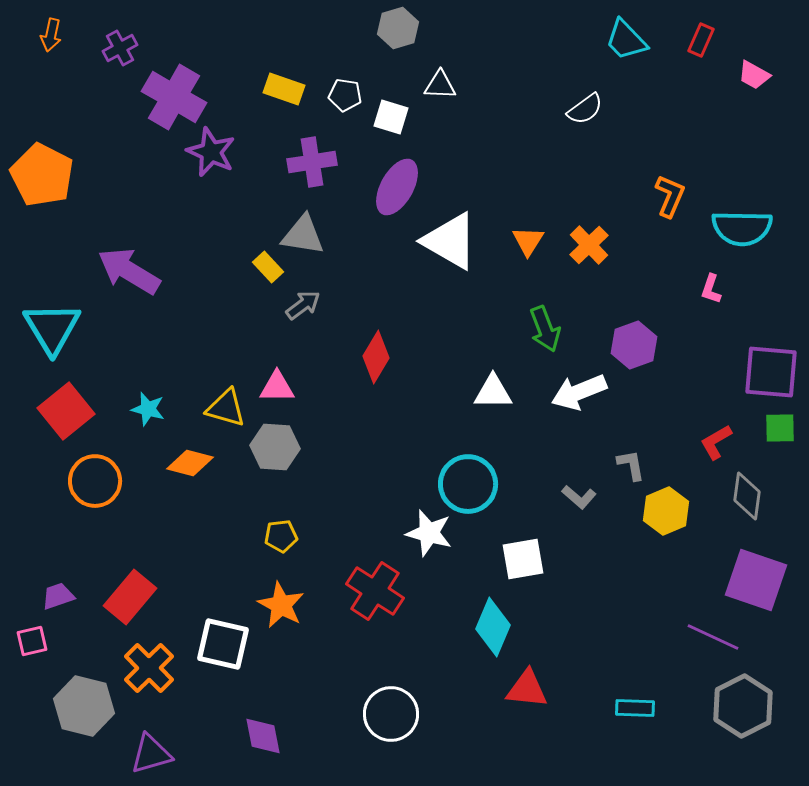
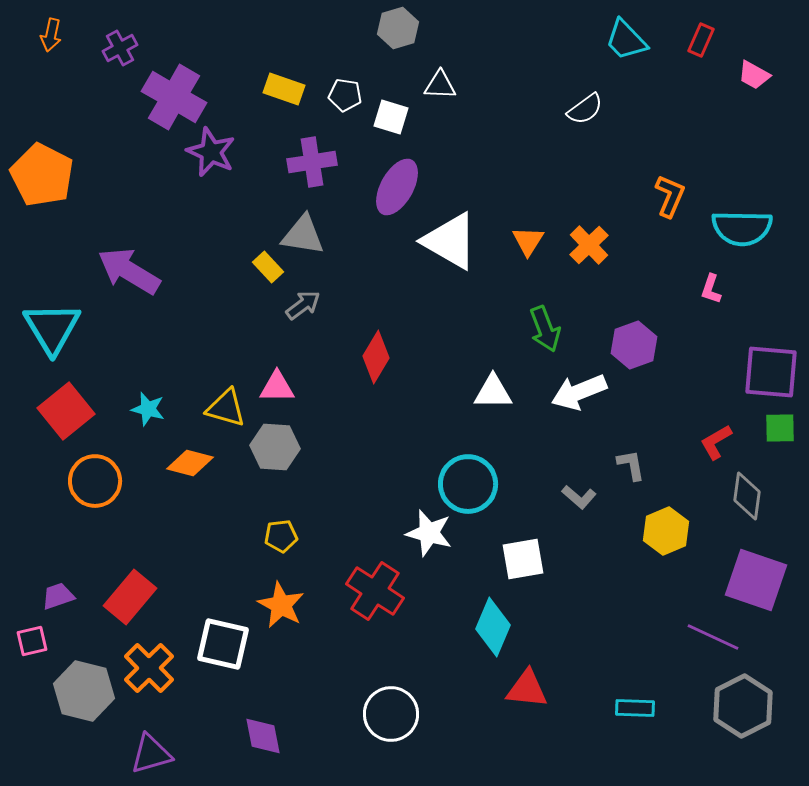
yellow hexagon at (666, 511): moved 20 px down
gray hexagon at (84, 706): moved 15 px up
